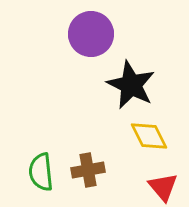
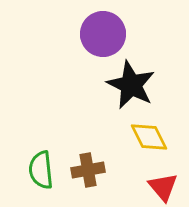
purple circle: moved 12 px right
yellow diamond: moved 1 px down
green semicircle: moved 2 px up
